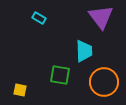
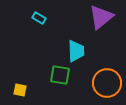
purple triangle: rotated 28 degrees clockwise
cyan trapezoid: moved 8 px left
orange circle: moved 3 px right, 1 px down
